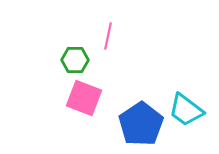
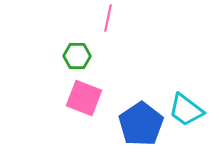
pink line: moved 18 px up
green hexagon: moved 2 px right, 4 px up
